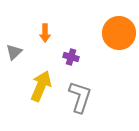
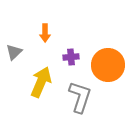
orange circle: moved 11 px left, 32 px down
purple cross: rotated 21 degrees counterclockwise
yellow arrow: moved 4 px up
